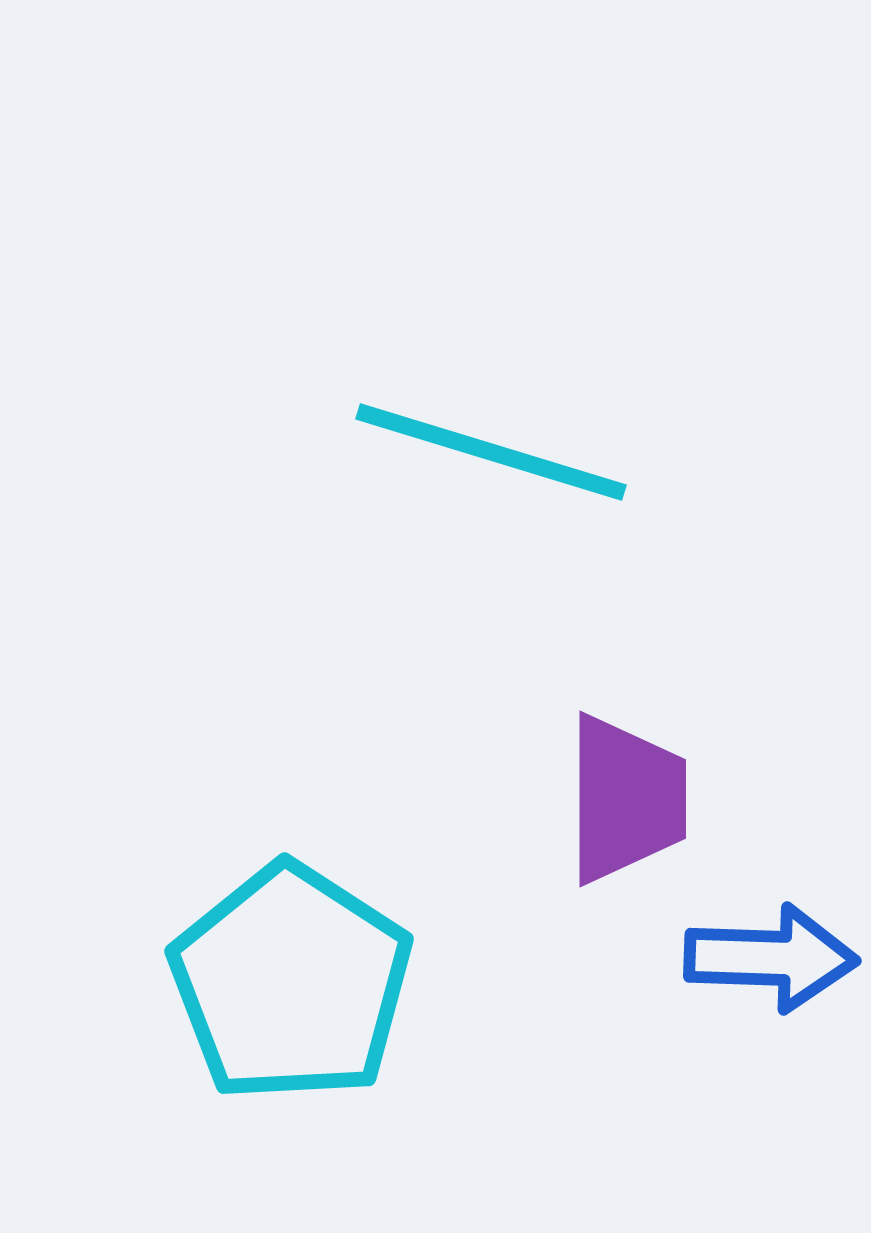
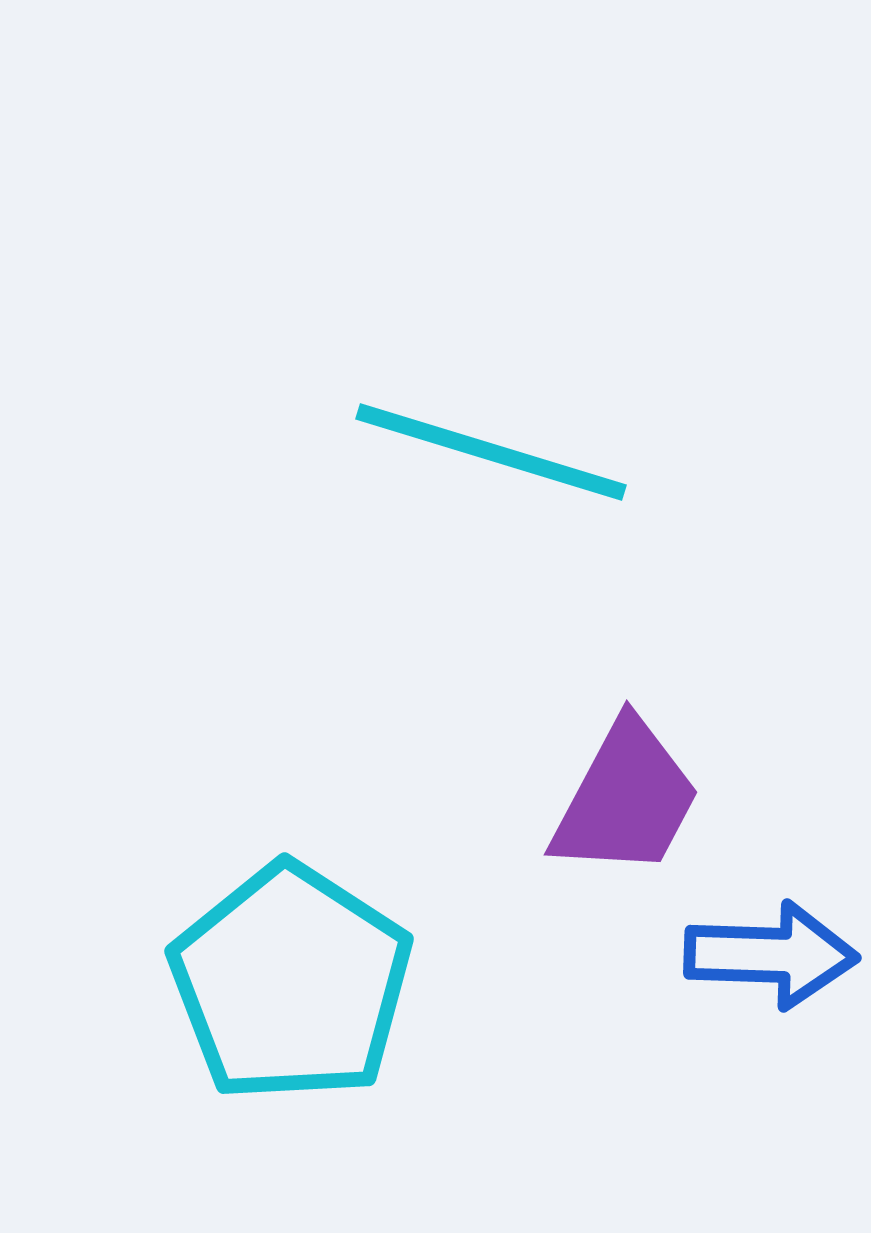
purple trapezoid: rotated 28 degrees clockwise
blue arrow: moved 3 px up
